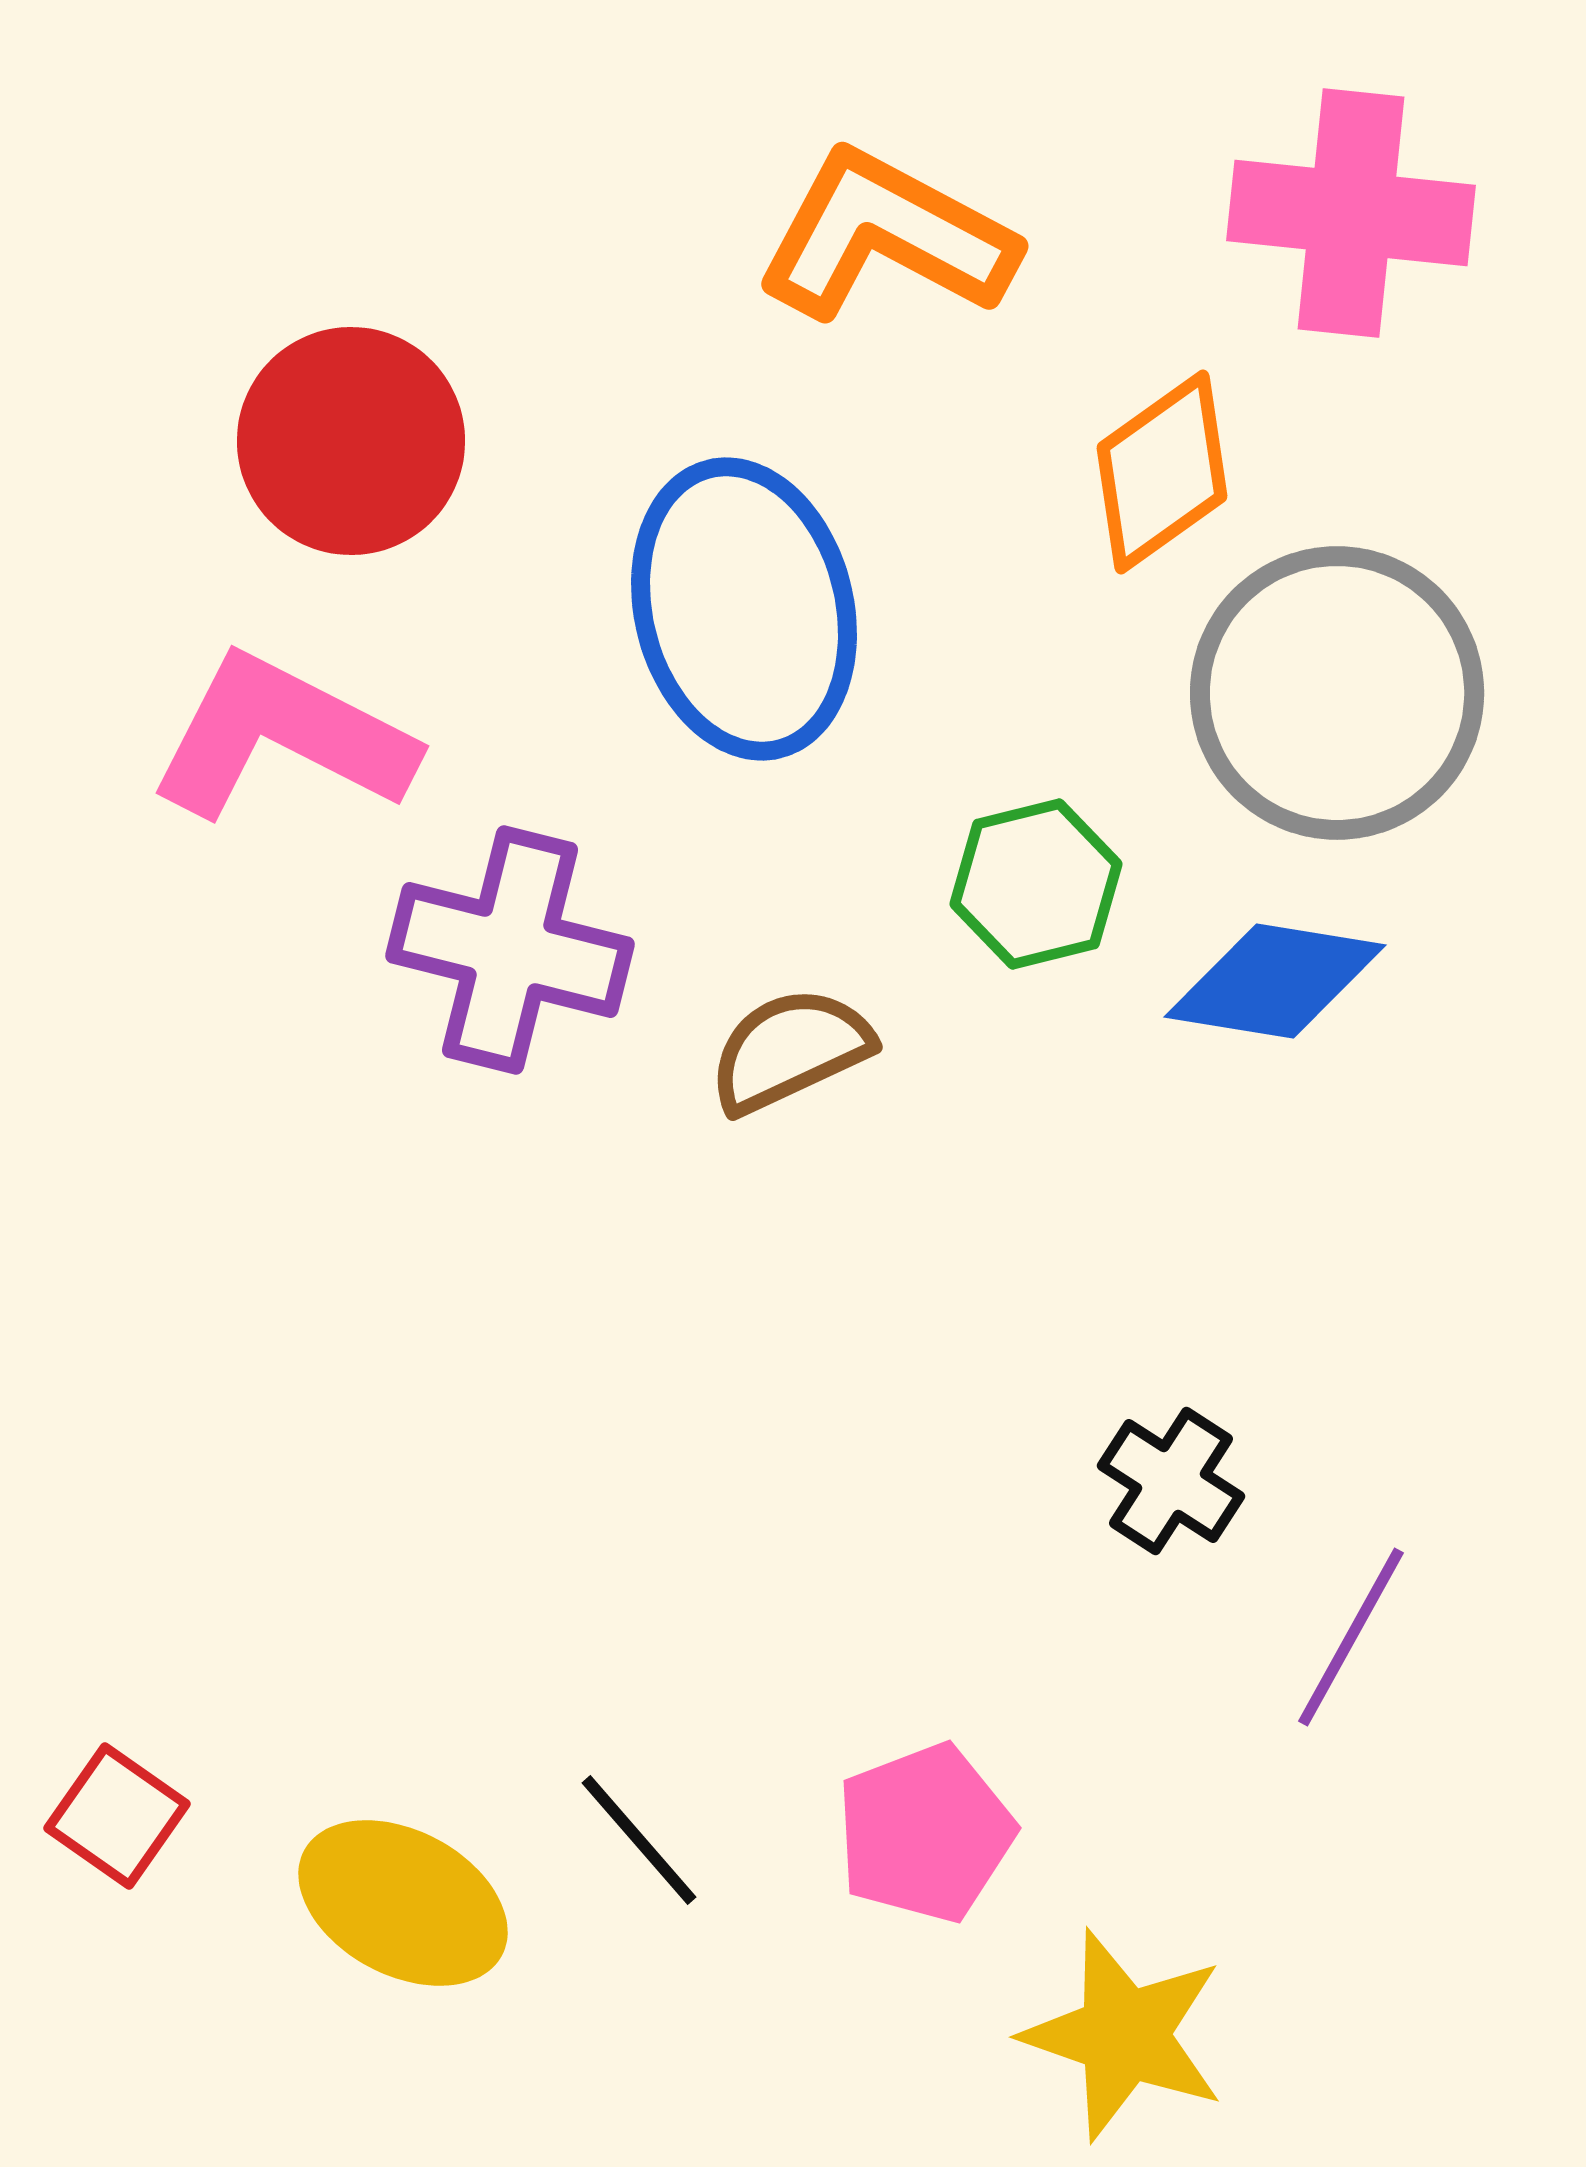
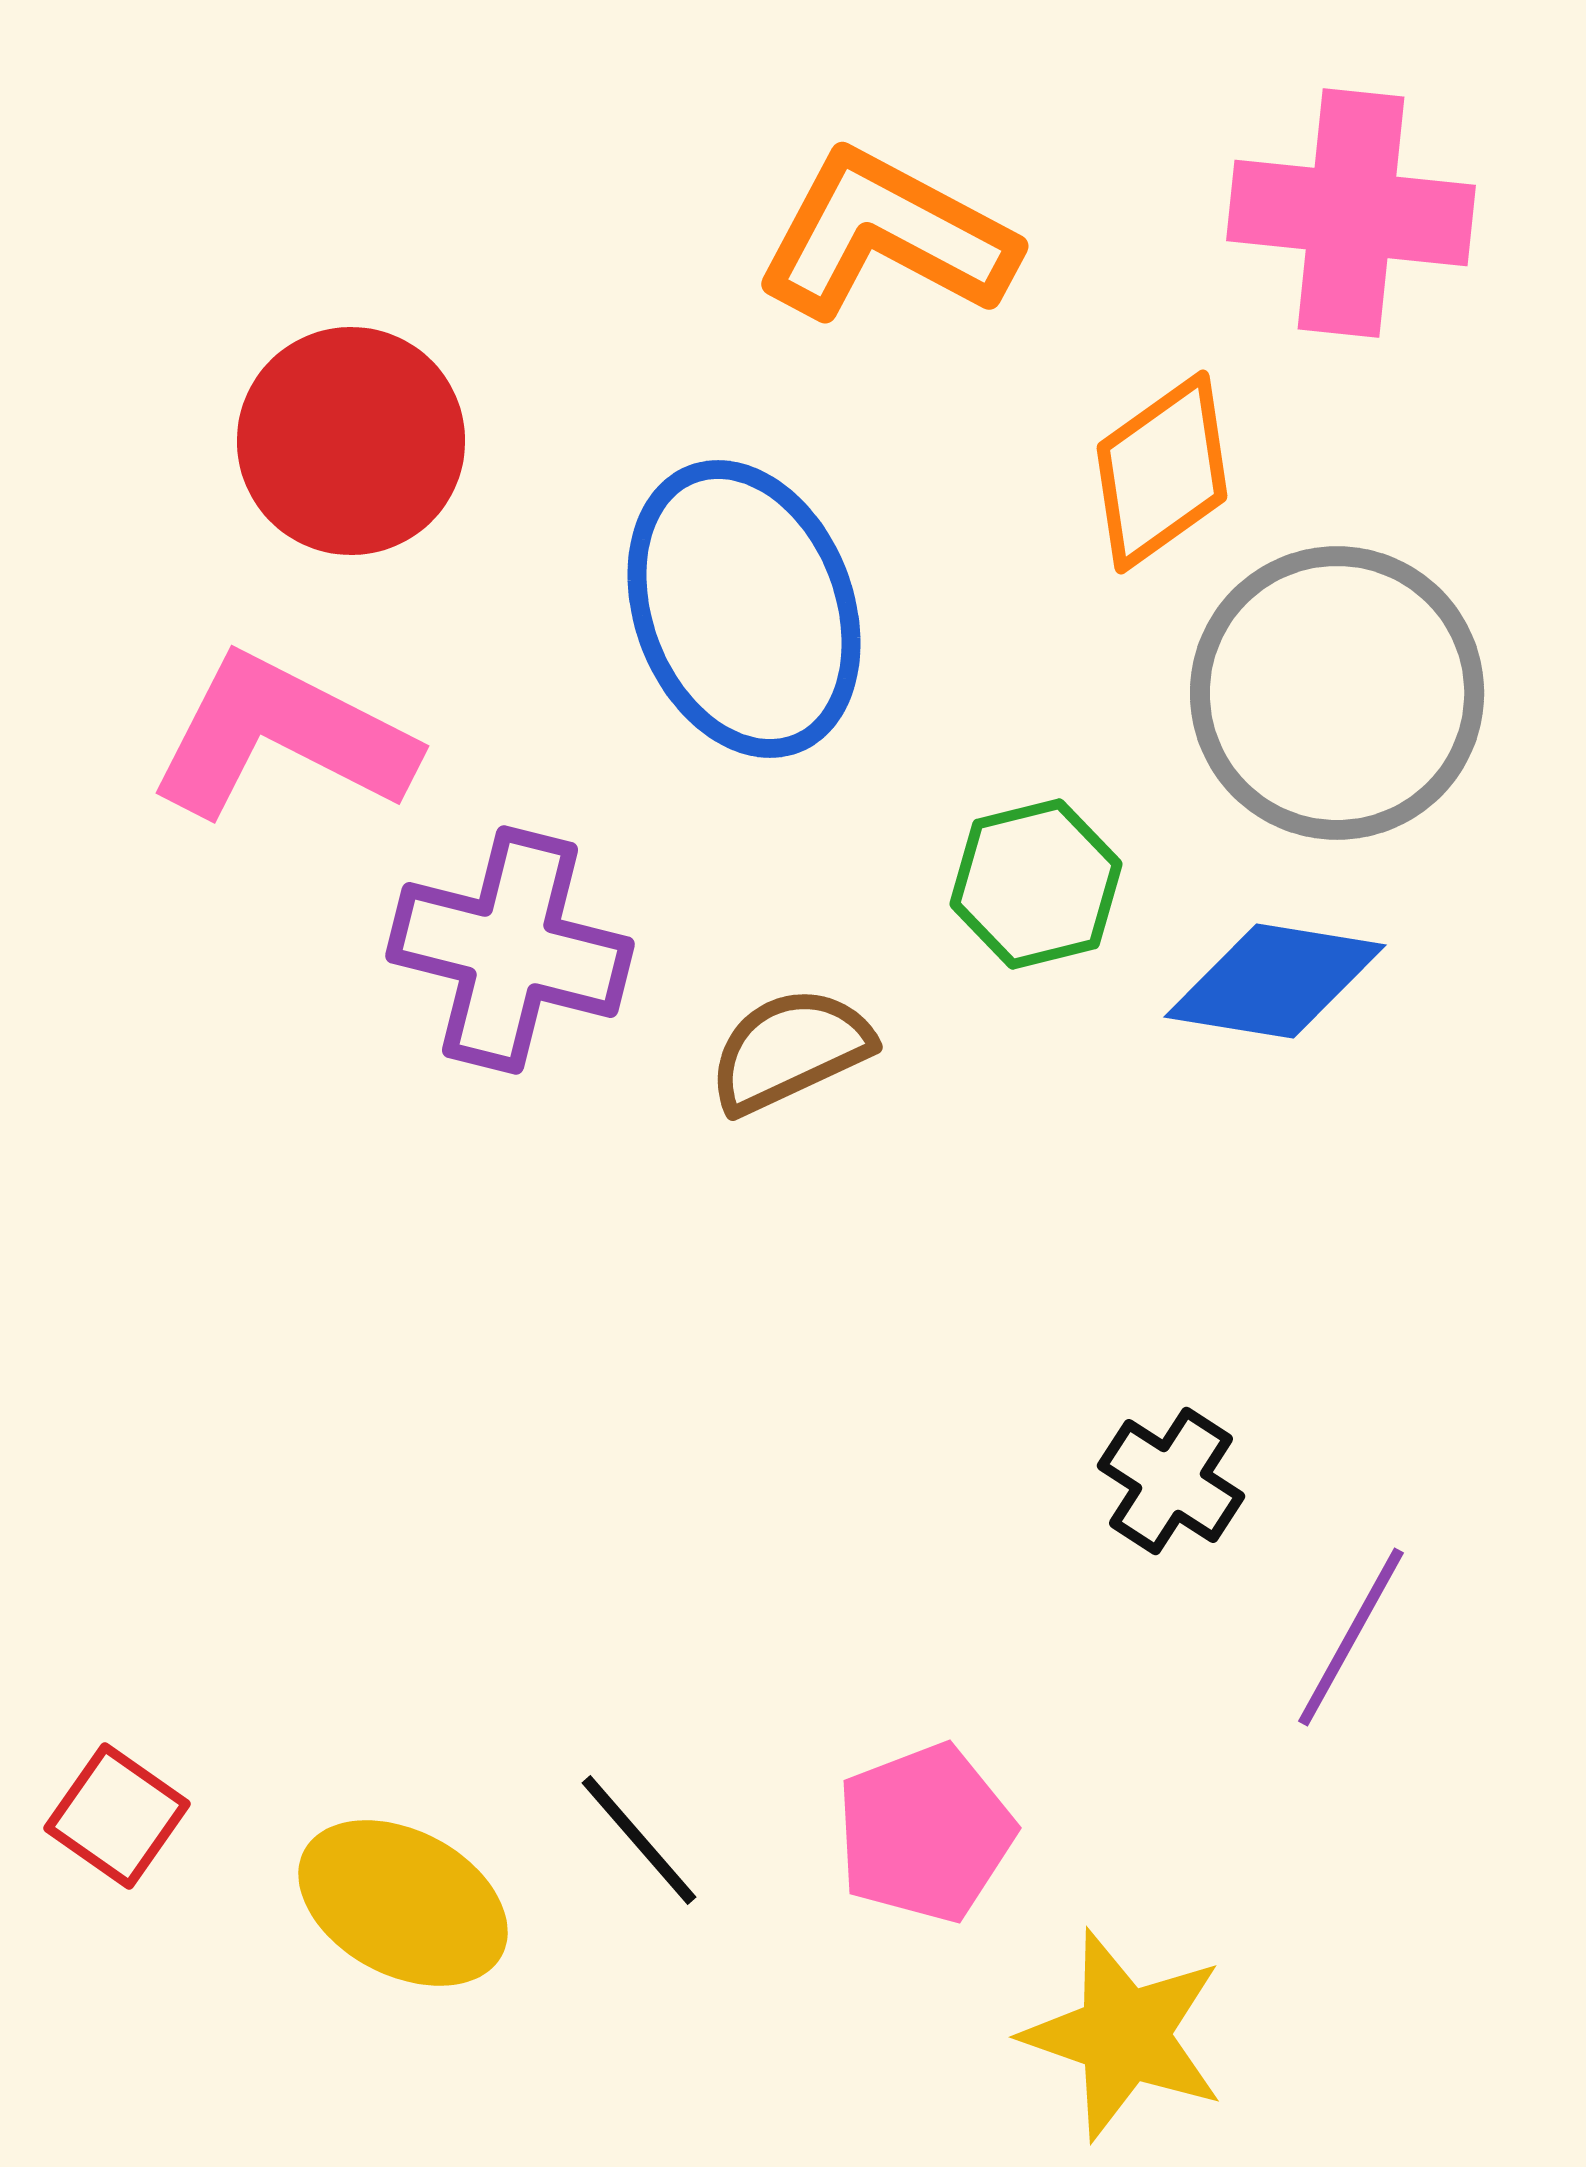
blue ellipse: rotated 7 degrees counterclockwise
